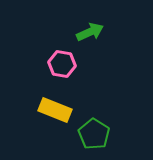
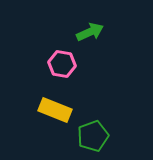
green pentagon: moved 1 px left, 2 px down; rotated 20 degrees clockwise
